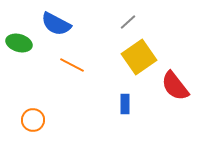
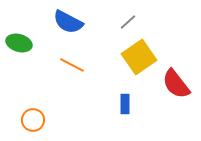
blue semicircle: moved 12 px right, 2 px up
red semicircle: moved 1 px right, 2 px up
